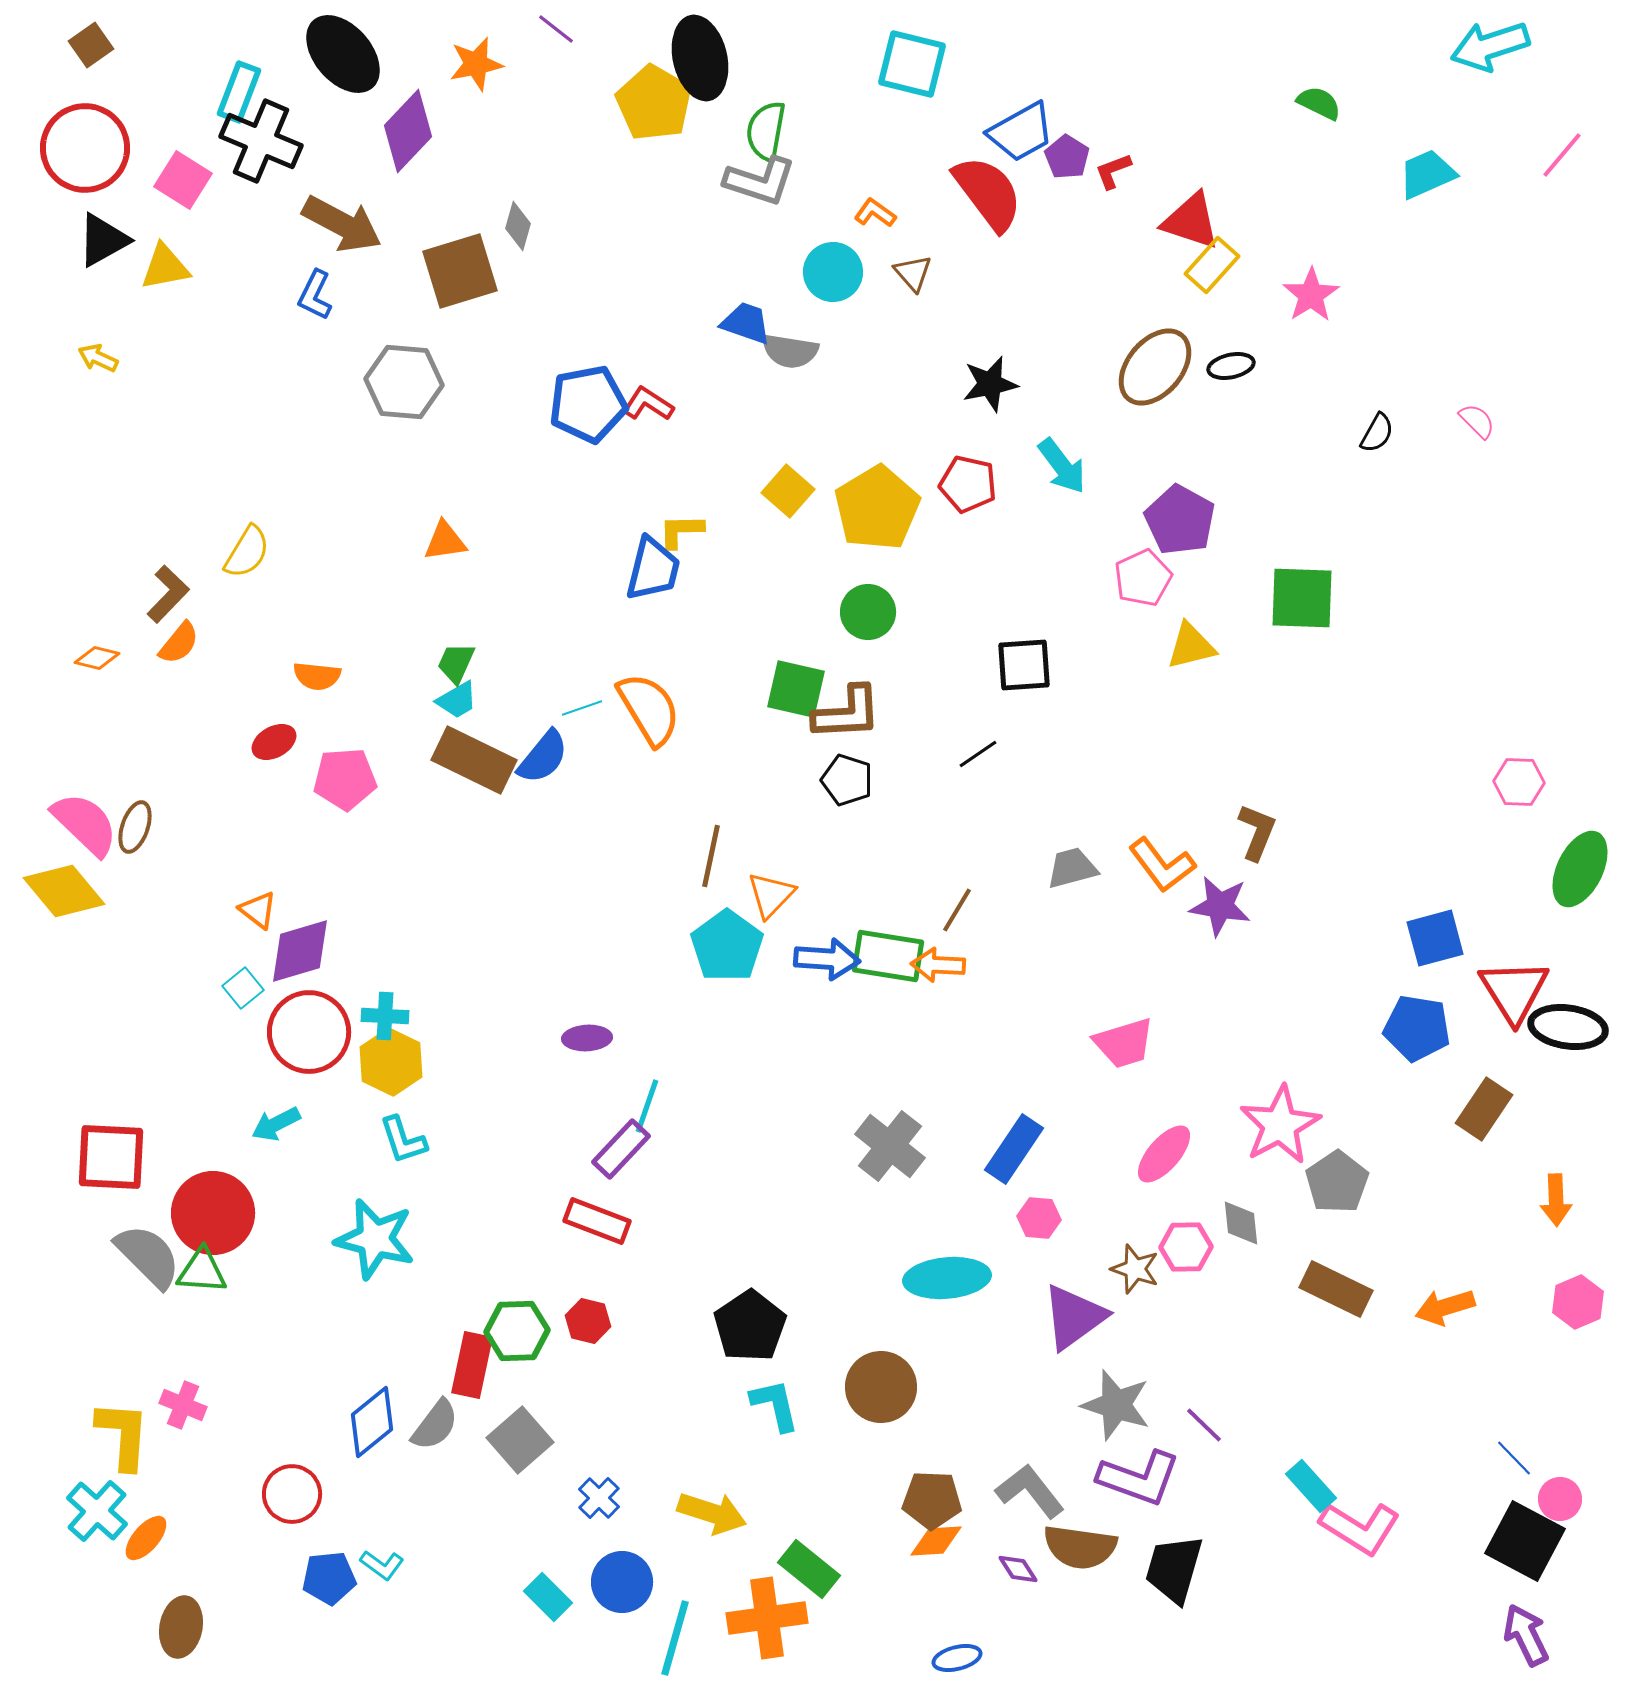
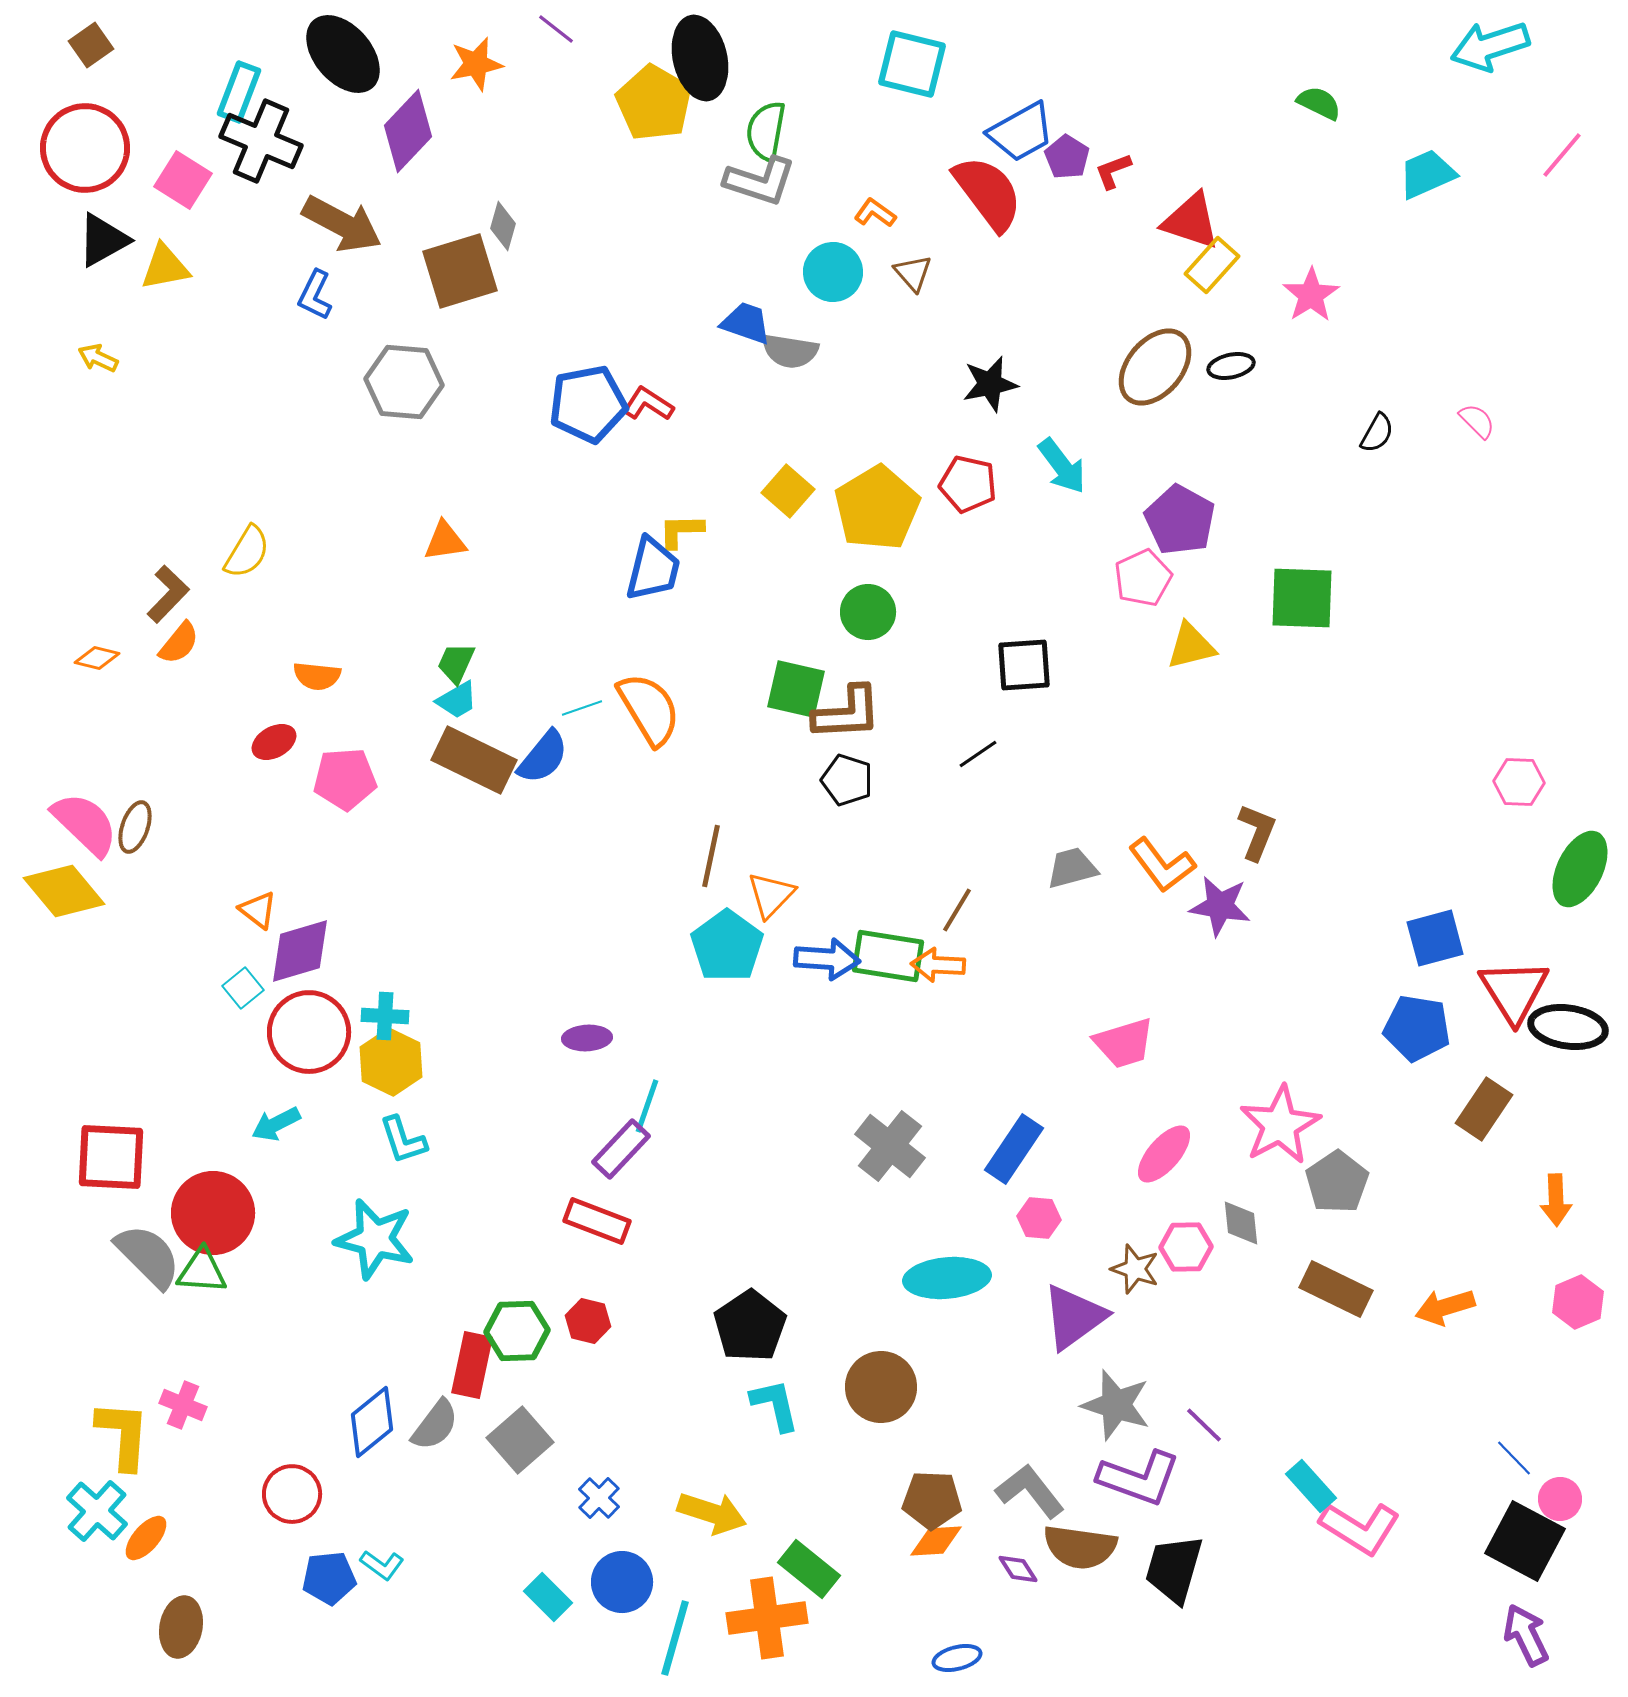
gray diamond at (518, 226): moved 15 px left
